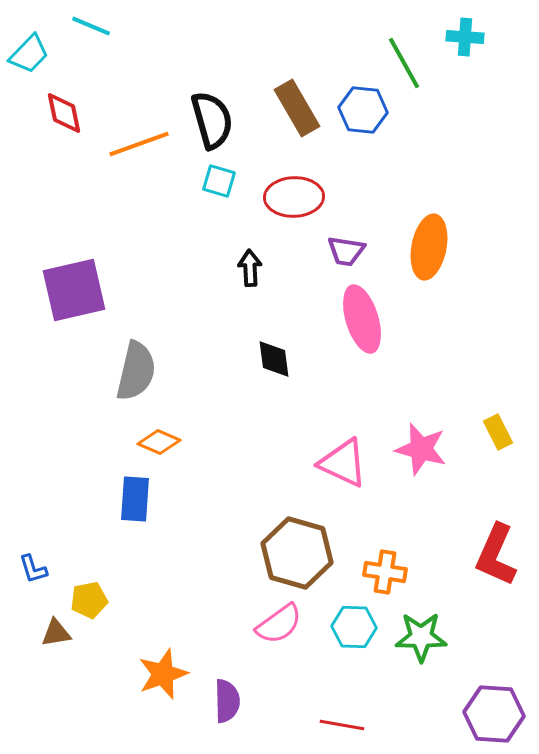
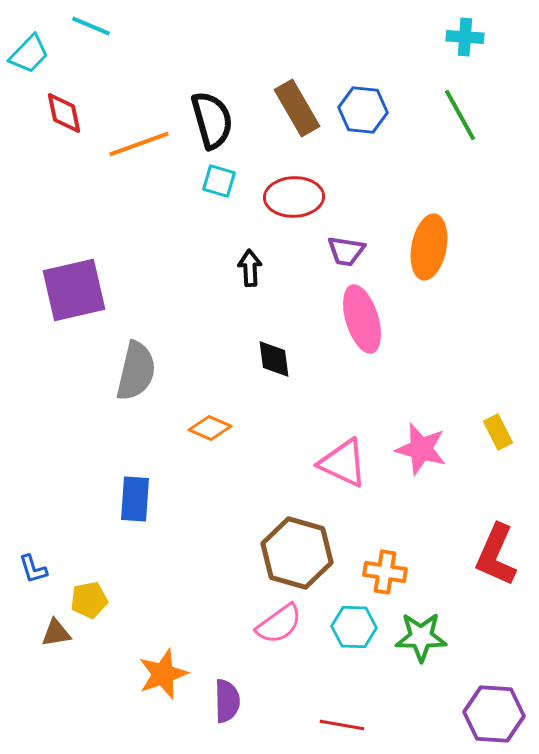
green line: moved 56 px right, 52 px down
orange diamond: moved 51 px right, 14 px up
